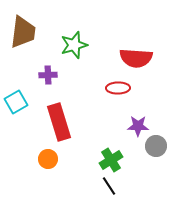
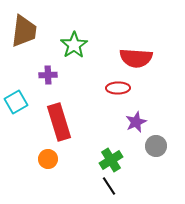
brown trapezoid: moved 1 px right, 1 px up
green star: rotated 16 degrees counterclockwise
purple star: moved 2 px left, 4 px up; rotated 25 degrees counterclockwise
